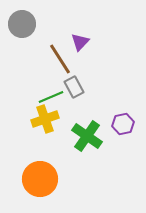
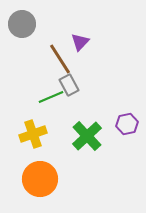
gray rectangle: moved 5 px left, 2 px up
yellow cross: moved 12 px left, 15 px down
purple hexagon: moved 4 px right
green cross: rotated 12 degrees clockwise
